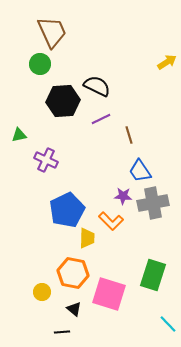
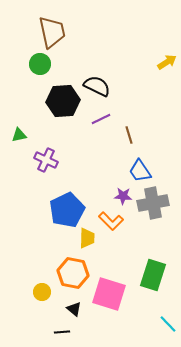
brown trapezoid: rotated 12 degrees clockwise
